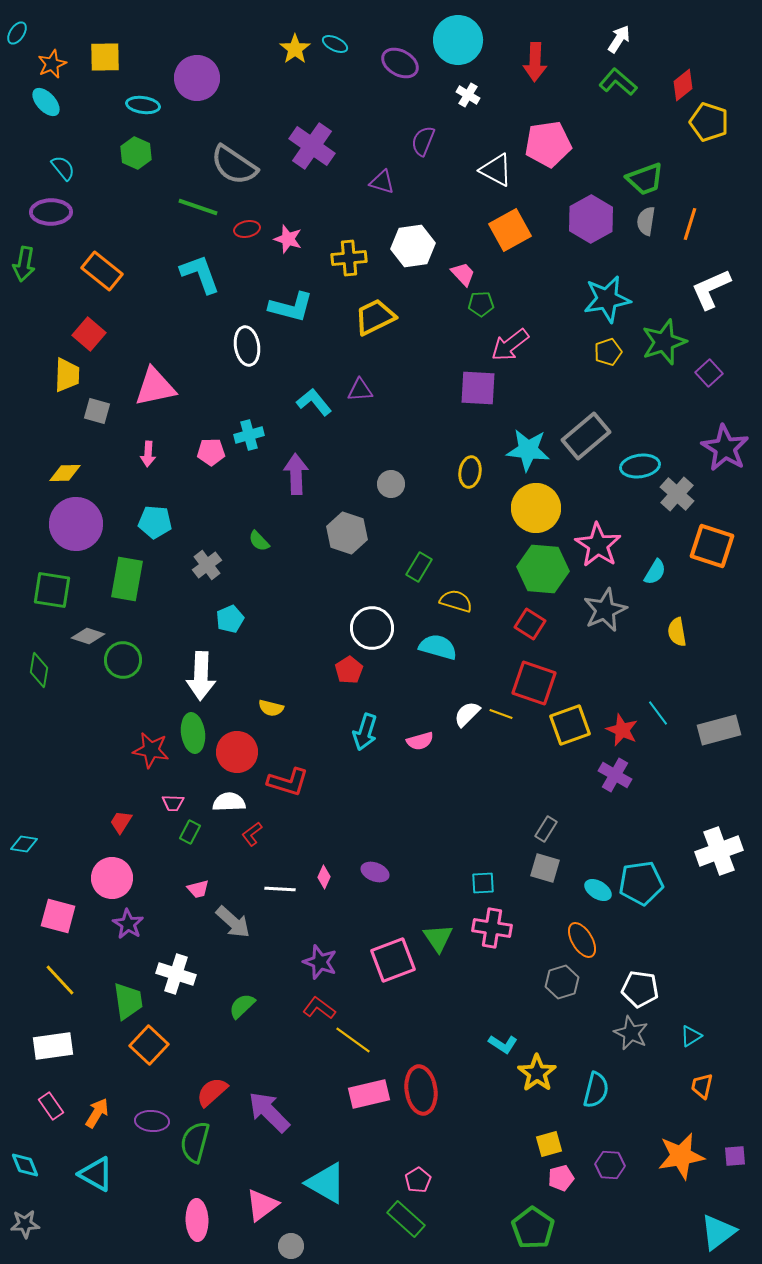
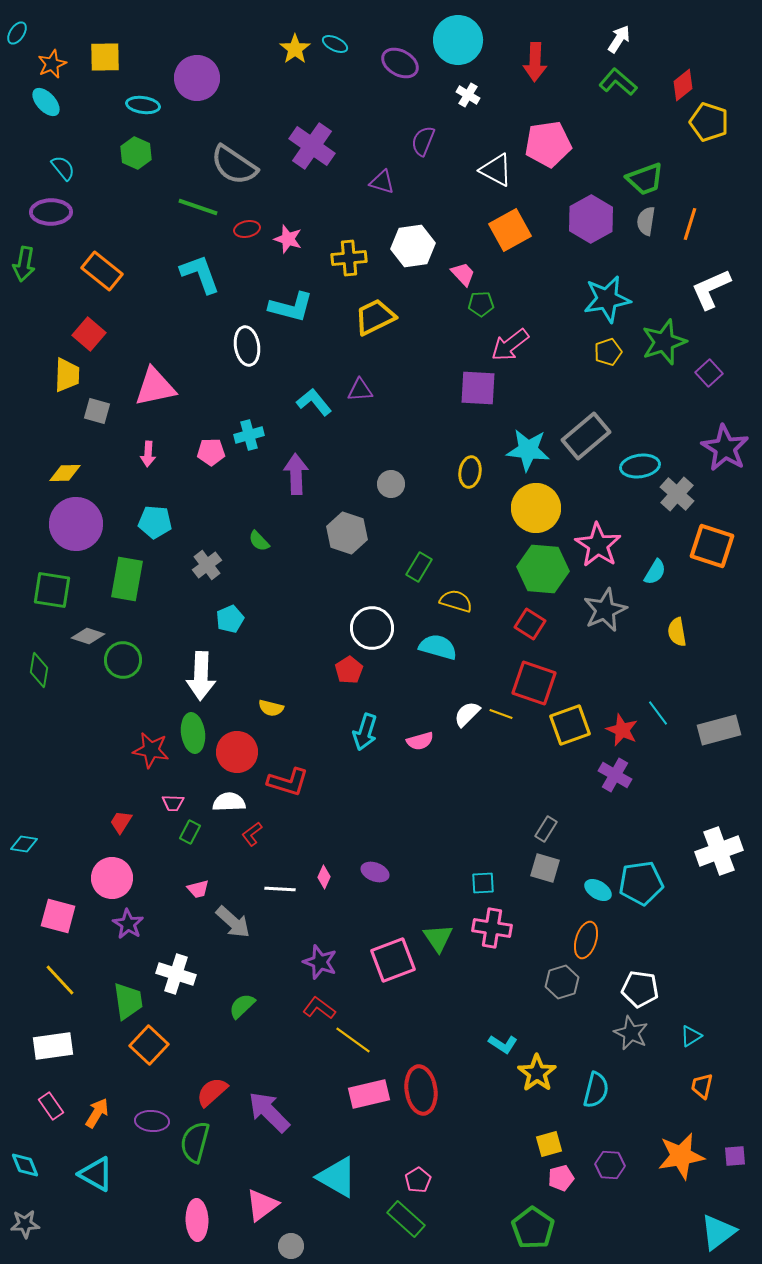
orange ellipse at (582, 940): moved 4 px right; rotated 48 degrees clockwise
cyan triangle at (326, 1183): moved 11 px right, 6 px up
